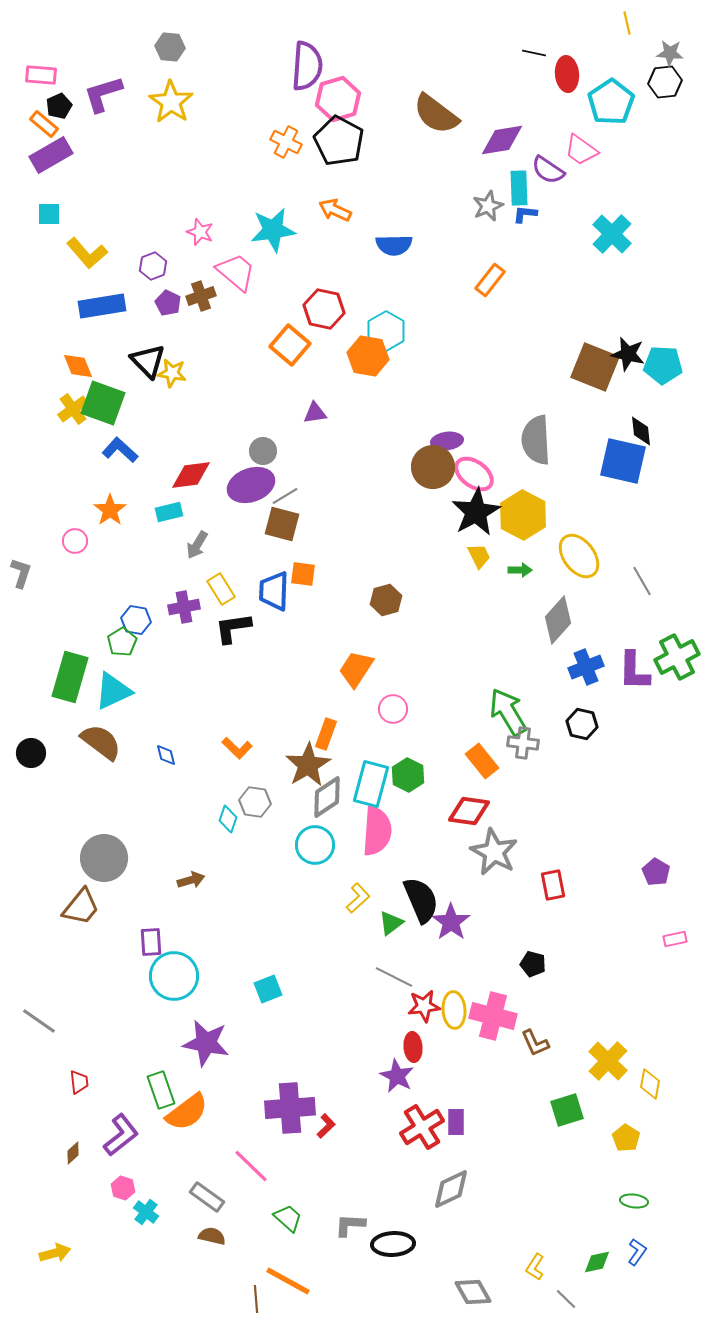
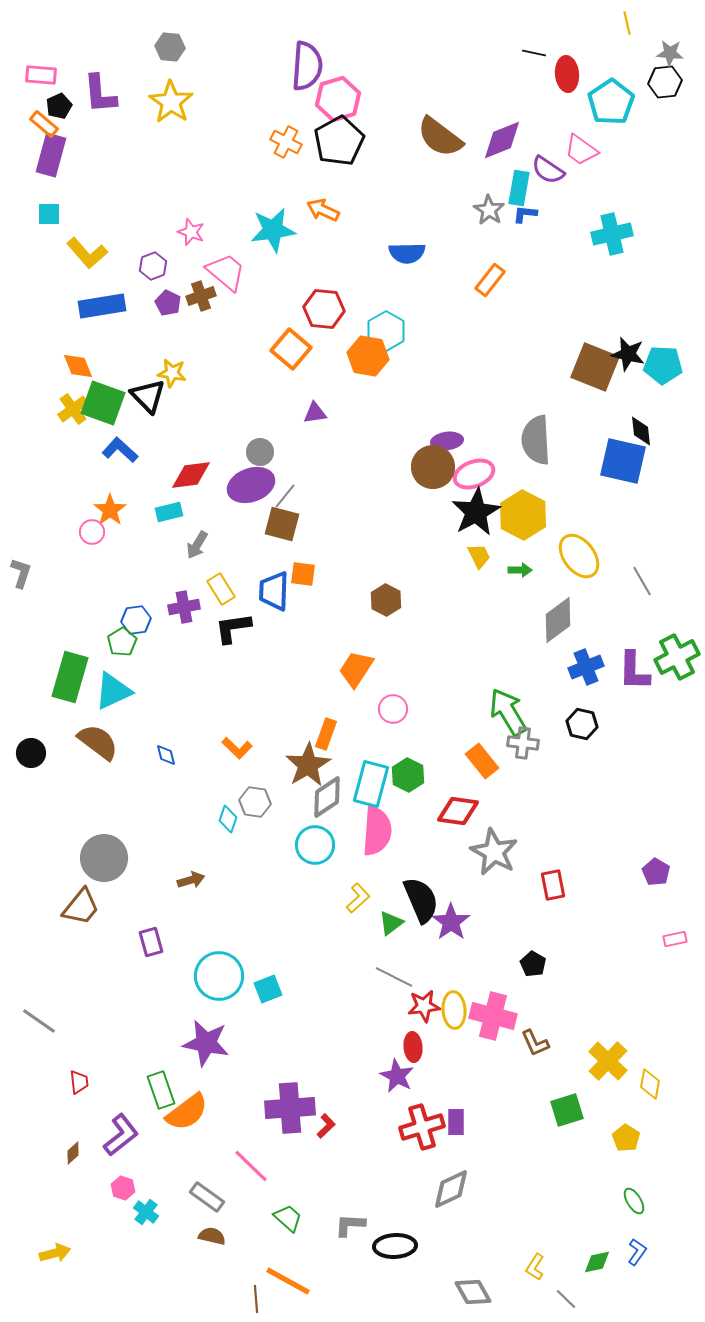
purple L-shape at (103, 94): moved 3 px left; rotated 78 degrees counterclockwise
brown semicircle at (436, 114): moved 4 px right, 23 px down
purple diamond at (502, 140): rotated 12 degrees counterclockwise
black pentagon at (339, 141): rotated 15 degrees clockwise
purple rectangle at (51, 155): rotated 45 degrees counterclockwise
cyan rectangle at (519, 188): rotated 12 degrees clockwise
gray star at (488, 206): moved 1 px right, 4 px down; rotated 16 degrees counterclockwise
orange arrow at (335, 210): moved 12 px left
pink star at (200, 232): moved 9 px left
cyan cross at (612, 234): rotated 33 degrees clockwise
blue semicircle at (394, 245): moved 13 px right, 8 px down
pink trapezoid at (236, 272): moved 10 px left
red hexagon at (324, 309): rotated 6 degrees counterclockwise
orange square at (290, 345): moved 1 px right, 4 px down
black triangle at (148, 361): moved 35 px down
gray circle at (263, 451): moved 3 px left, 1 px down
pink ellipse at (474, 474): rotated 57 degrees counterclockwise
gray line at (285, 496): rotated 20 degrees counterclockwise
pink circle at (75, 541): moved 17 px right, 9 px up
brown hexagon at (386, 600): rotated 16 degrees counterclockwise
blue hexagon at (136, 620): rotated 16 degrees counterclockwise
gray diamond at (558, 620): rotated 12 degrees clockwise
brown semicircle at (101, 742): moved 3 px left
red diamond at (469, 811): moved 11 px left
purple rectangle at (151, 942): rotated 12 degrees counterclockwise
black pentagon at (533, 964): rotated 15 degrees clockwise
cyan circle at (174, 976): moved 45 px right
red cross at (422, 1127): rotated 15 degrees clockwise
green ellipse at (634, 1201): rotated 52 degrees clockwise
black ellipse at (393, 1244): moved 2 px right, 2 px down
